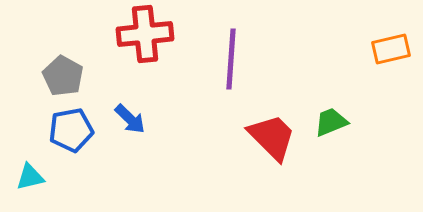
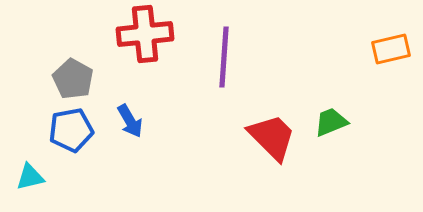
purple line: moved 7 px left, 2 px up
gray pentagon: moved 10 px right, 3 px down
blue arrow: moved 2 px down; rotated 16 degrees clockwise
